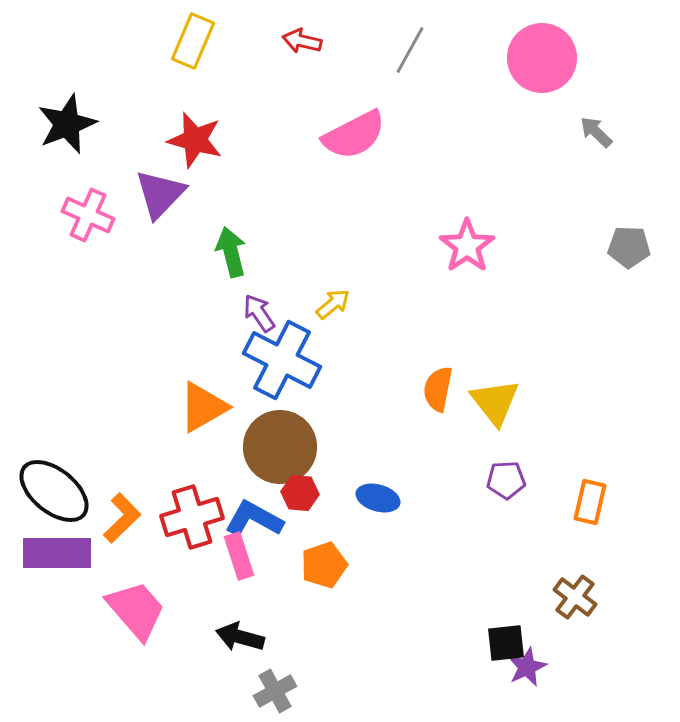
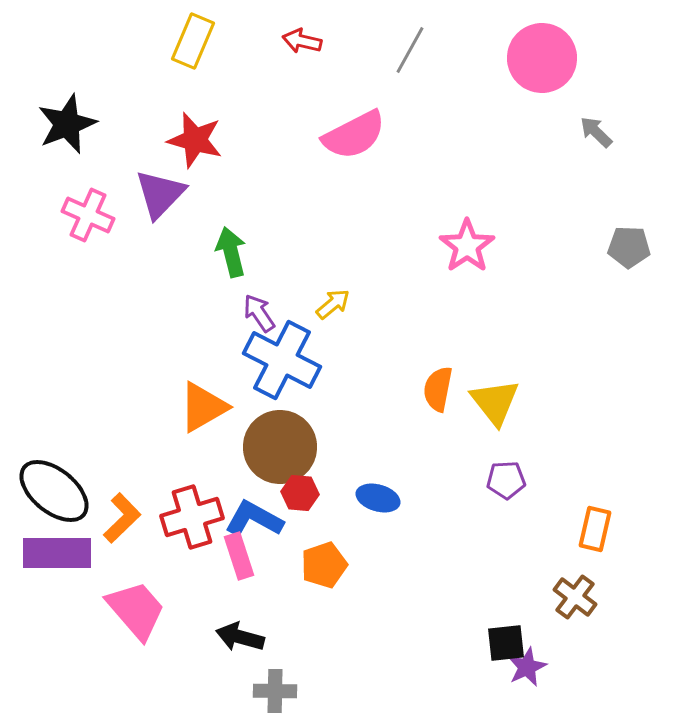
orange rectangle: moved 5 px right, 27 px down
gray cross: rotated 30 degrees clockwise
